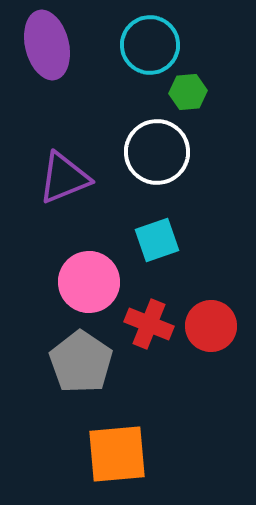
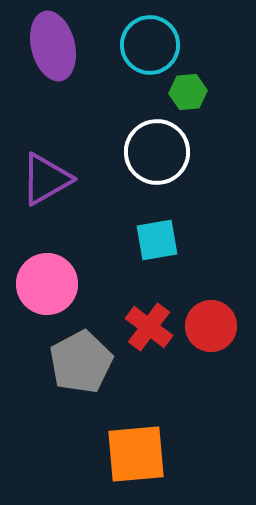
purple ellipse: moved 6 px right, 1 px down
purple triangle: moved 18 px left, 1 px down; rotated 8 degrees counterclockwise
cyan square: rotated 9 degrees clockwise
pink circle: moved 42 px left, 2 px down
red cross: moved 3 px down; rotated 15 degrees clockwise
gray pentagon: rotated 10 degrees clockwise
orange square: moved 19 px right
